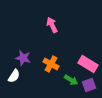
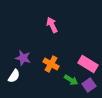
purple square: rotated 16 degrees counterclockwise
